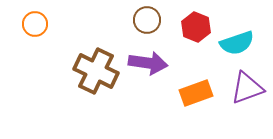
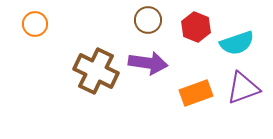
brown circle: moved 1 px right
purple triangle: moved 4 px left
